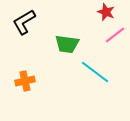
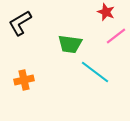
black L-shape: moved 4 px left, 1 px down
pink line: moved 1 px right, 1 px down
green trapezoid: moved 3 px right
orange cross: moved 1 px left, 1 px up
